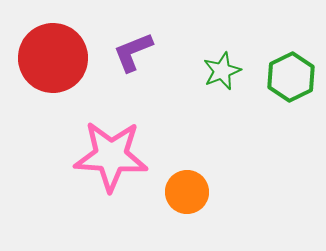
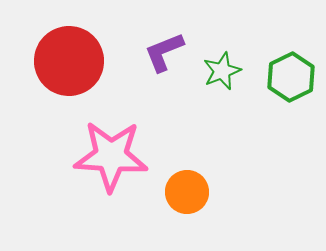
purple L-shape: moved 31 px right
red circle: moved 16 px right, 3 px down
